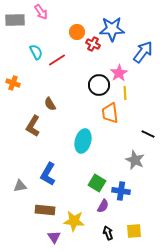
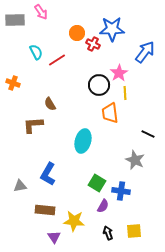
orange circle: moved 1 px down
blue arrow: moved 2 px right
brown L-shape: moved 1 px up; rotated 55 degrees clockwise
